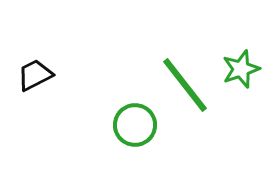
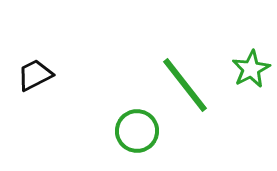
green star: moved 10 px right; rotated 9 degrees counterclockwise
green circle: moved 2 px right, 6 px down
